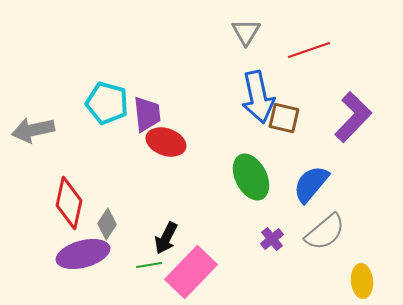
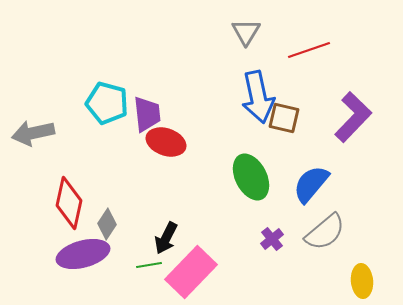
gray arrow: moved 3 px down
